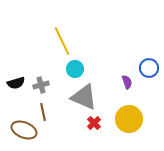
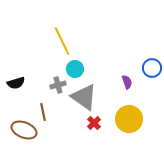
blue circle: moved 3 px right
gray cross: moved 17 px right
gray triangle: rotated 12 degrees clockwise
